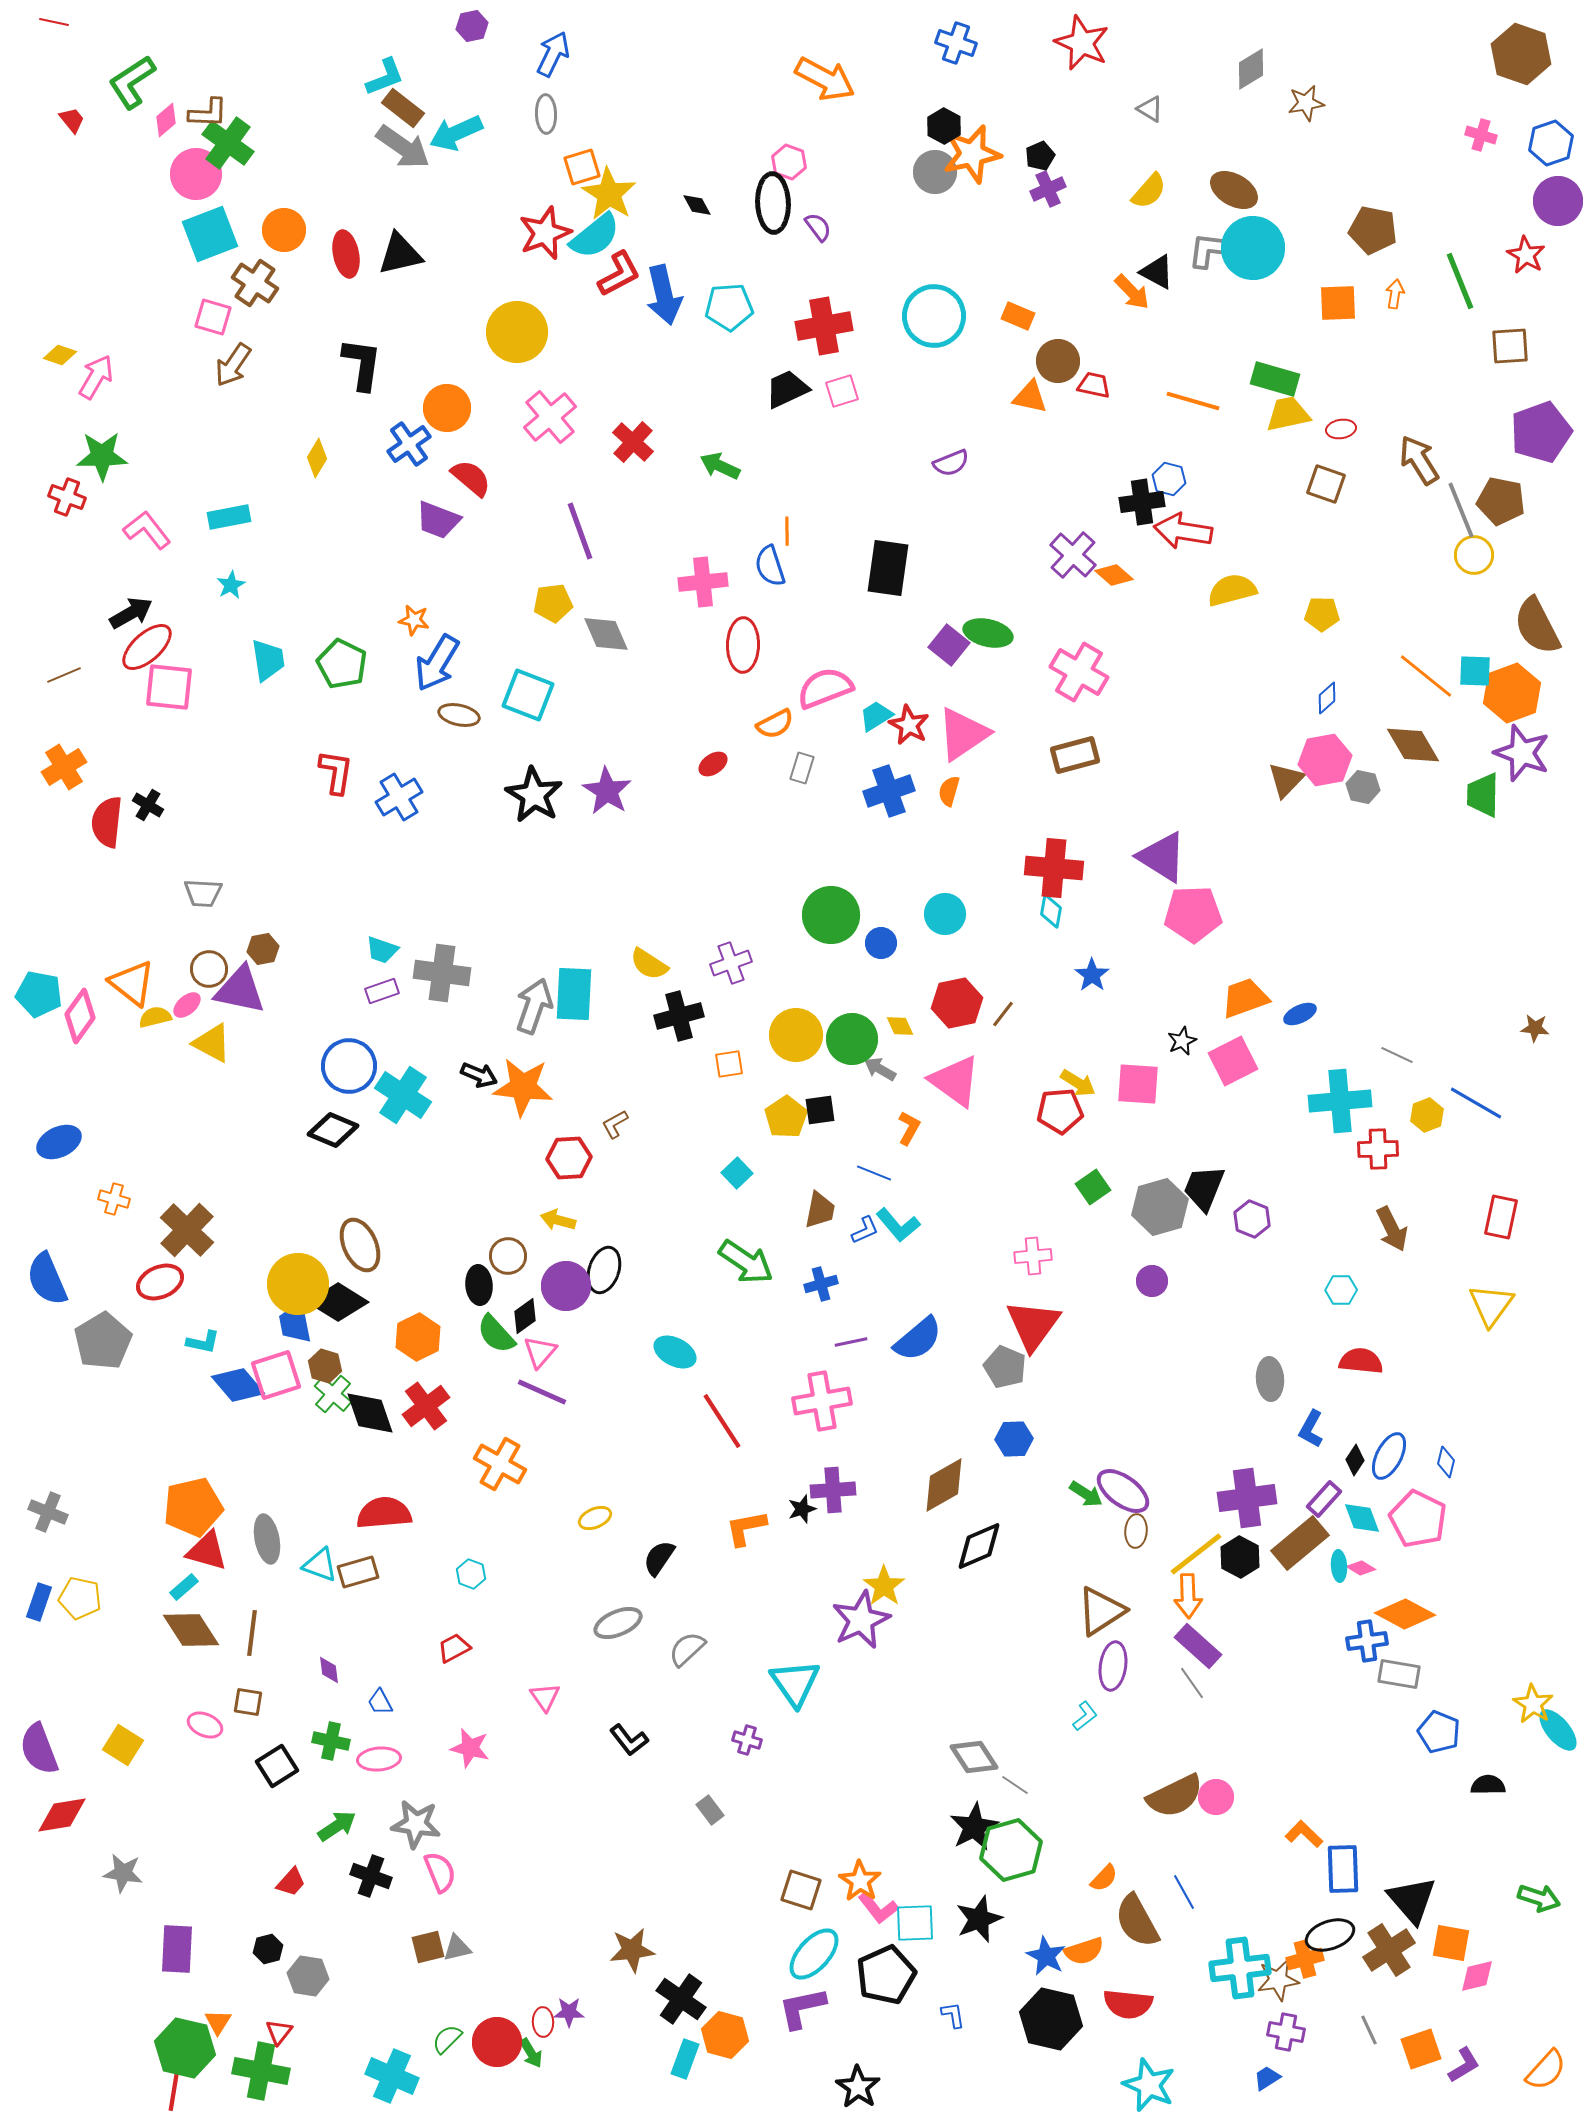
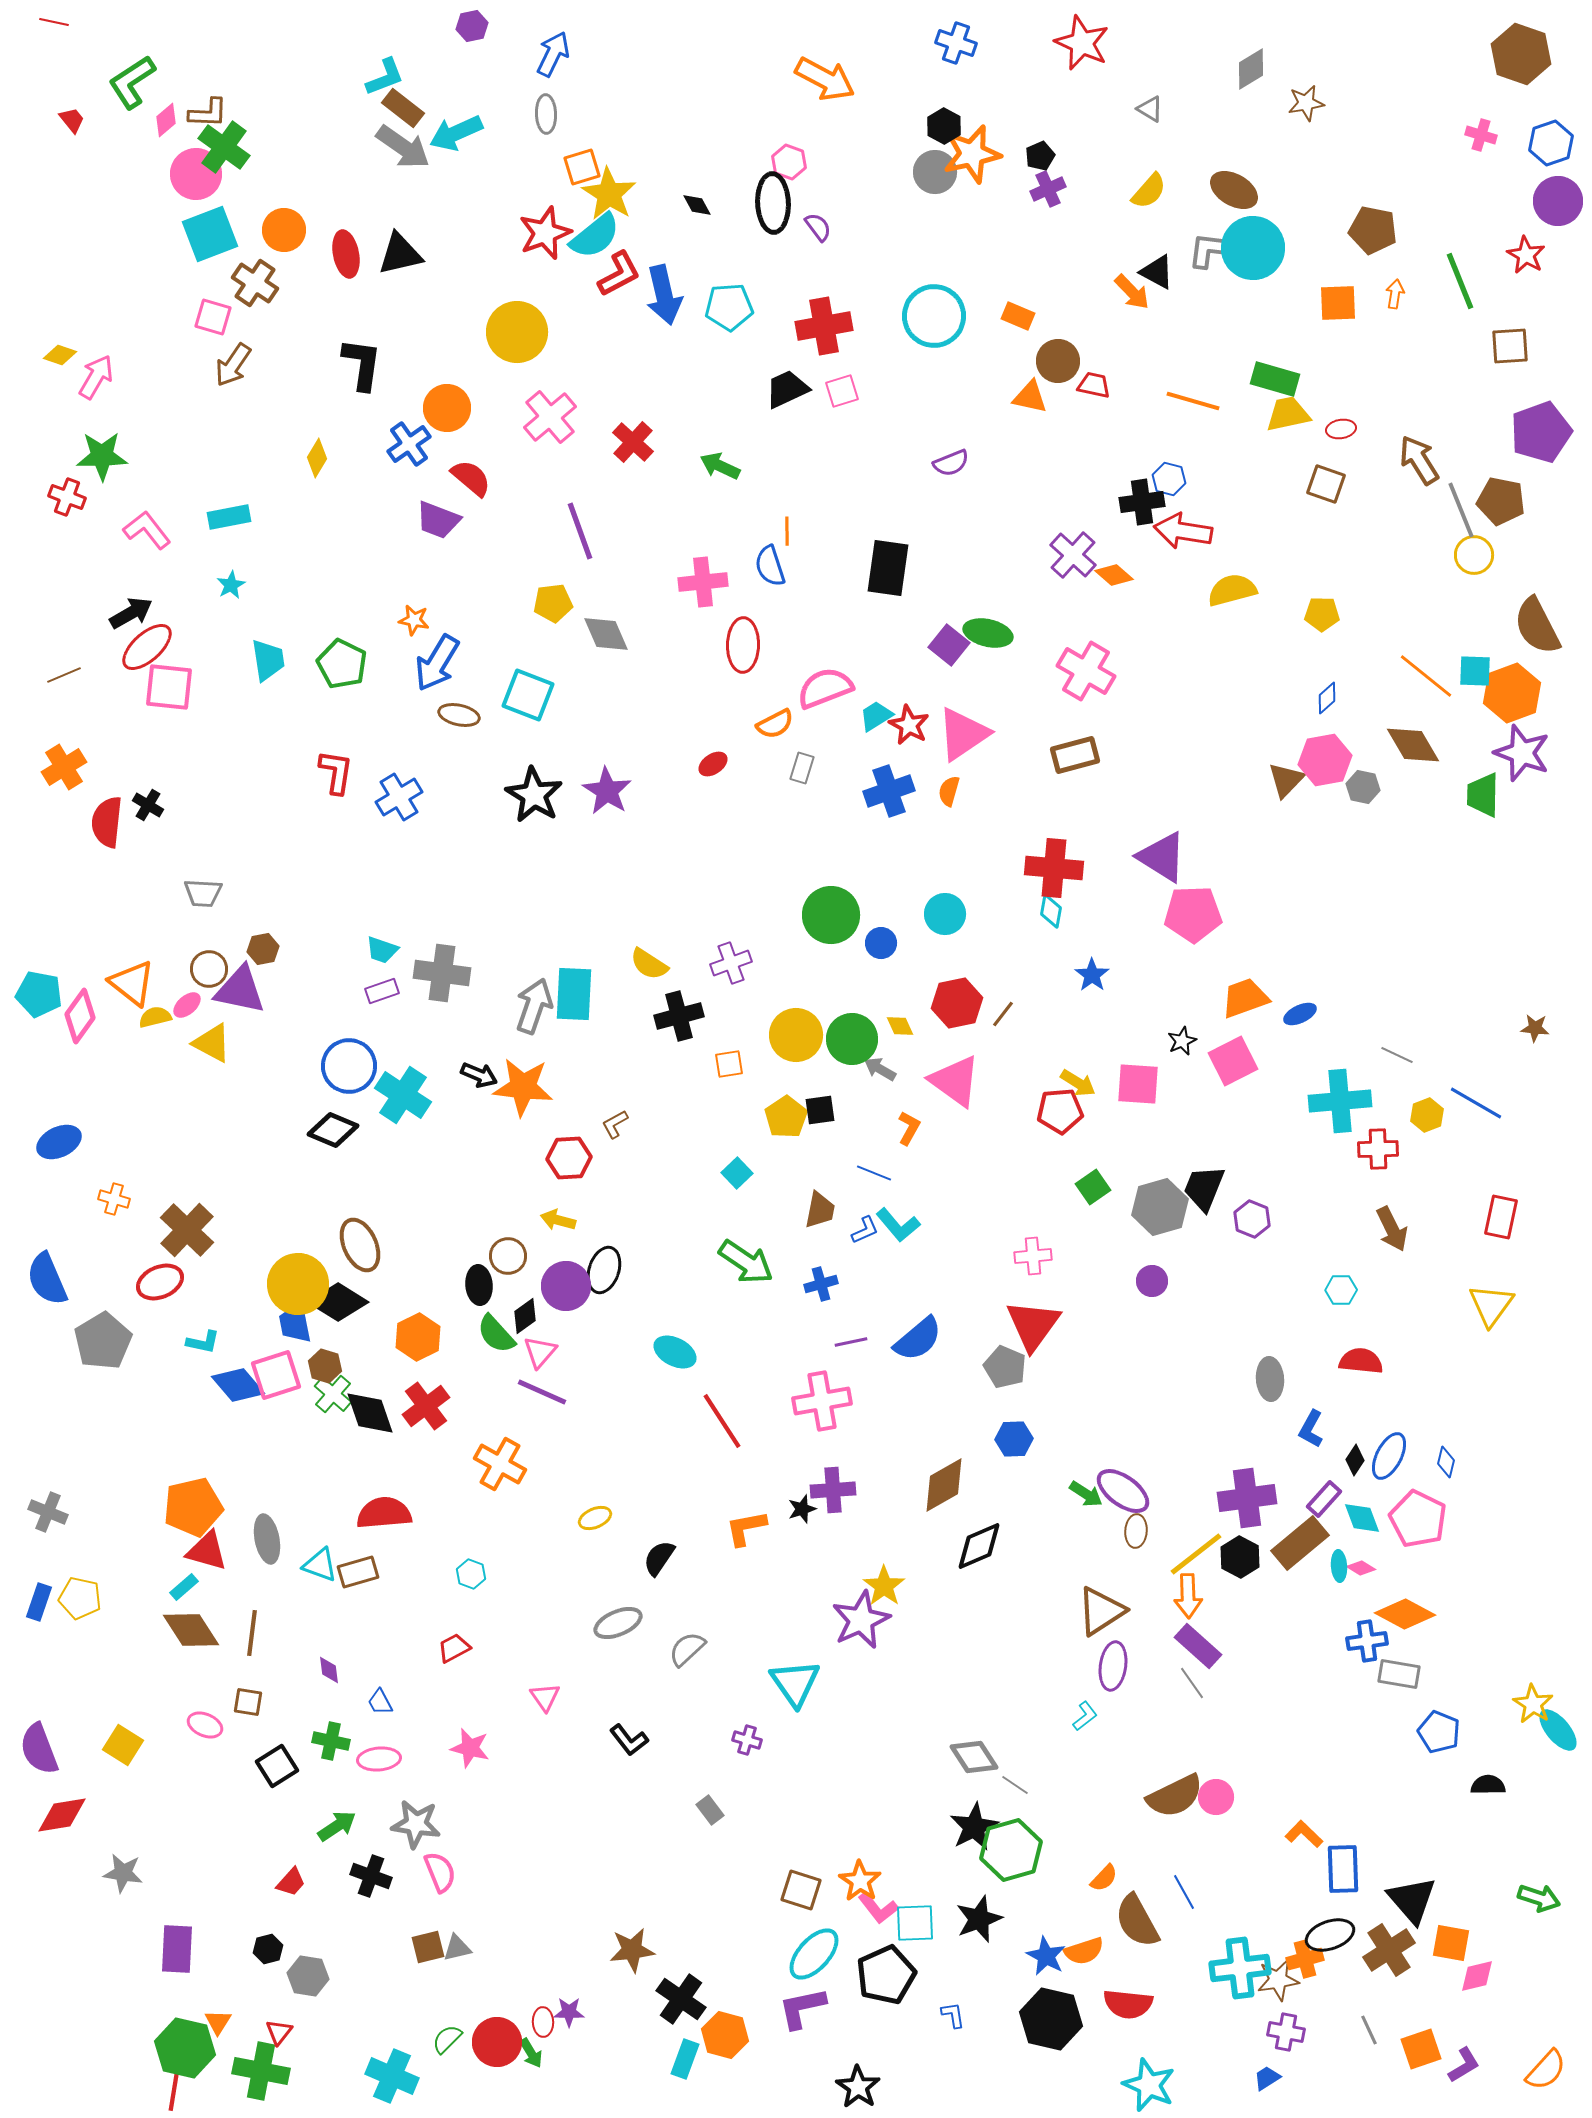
green cross at (228, 143): moved 4 px left, 4 px down
pink cross at (1079, 672): moved 7 px right, 1 px up
